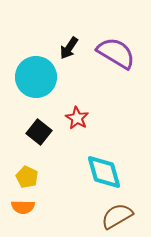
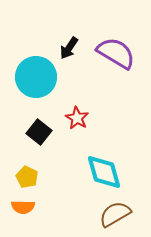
brown semicircle: moved 2 px left, 2 px up
